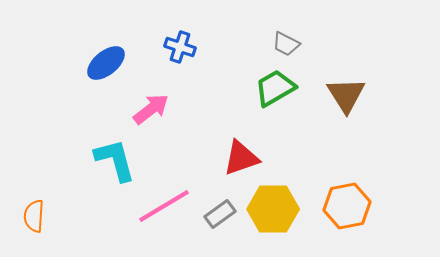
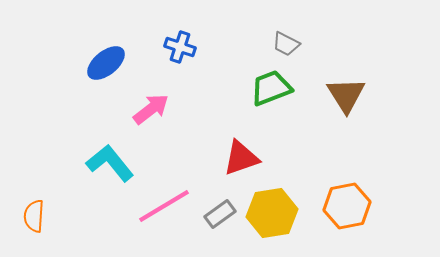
green trapezoid: moved 4 px left; rotated 9 degrees clockwise
cyan L-shape: moved 5 px left, 3 px down; rotated 24 degrees counterclockwise
yellow hexagon: moved 1 px left, 4 px down; rotated 9 degrees counterclockwise
